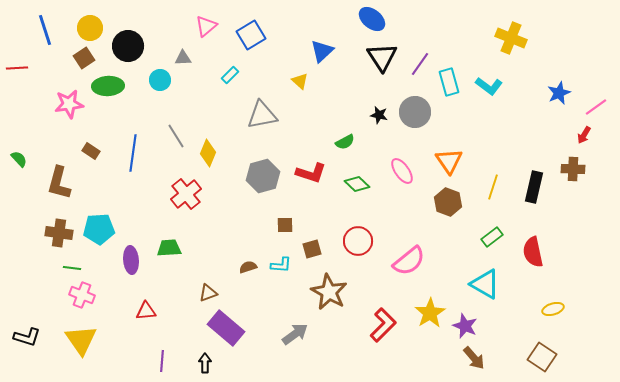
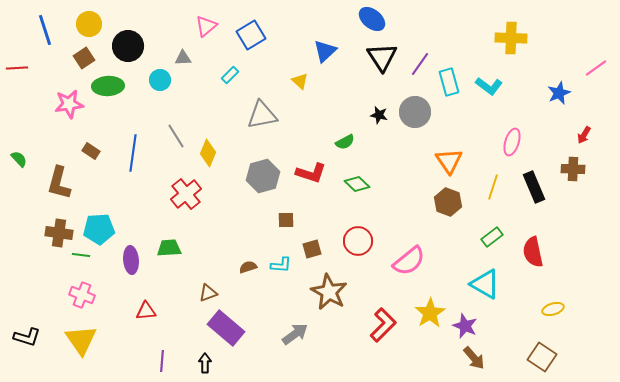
yellow circle at (90, 28): moved 1 px left, 4 px up
yellow cross at (511, 38): rotated 20 degrees counterclockwise
blue triangle at (322, 51): moved 3 px right
pink line at (596, 107): moved 39 px up
pink ellipse at (402, 171): moved 110 px right, 29 px up; rotated 52 degrees clockwise
black rectangle at (534, 187): rotated 36 degrees counterclockwise
brown square at (285, 225): moved 1 px right, 5 px up
green line at (72, 268): moved 9 px right, 13 px up
